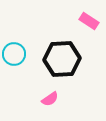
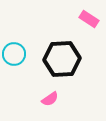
pink rectangle: moved 2 px up
